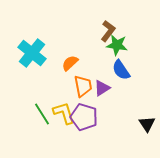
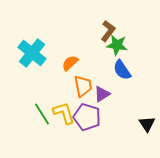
blue semicircle: moved 1 px right
purple triangle: moved 6 px down
purple pentagon: moved 3 px right
